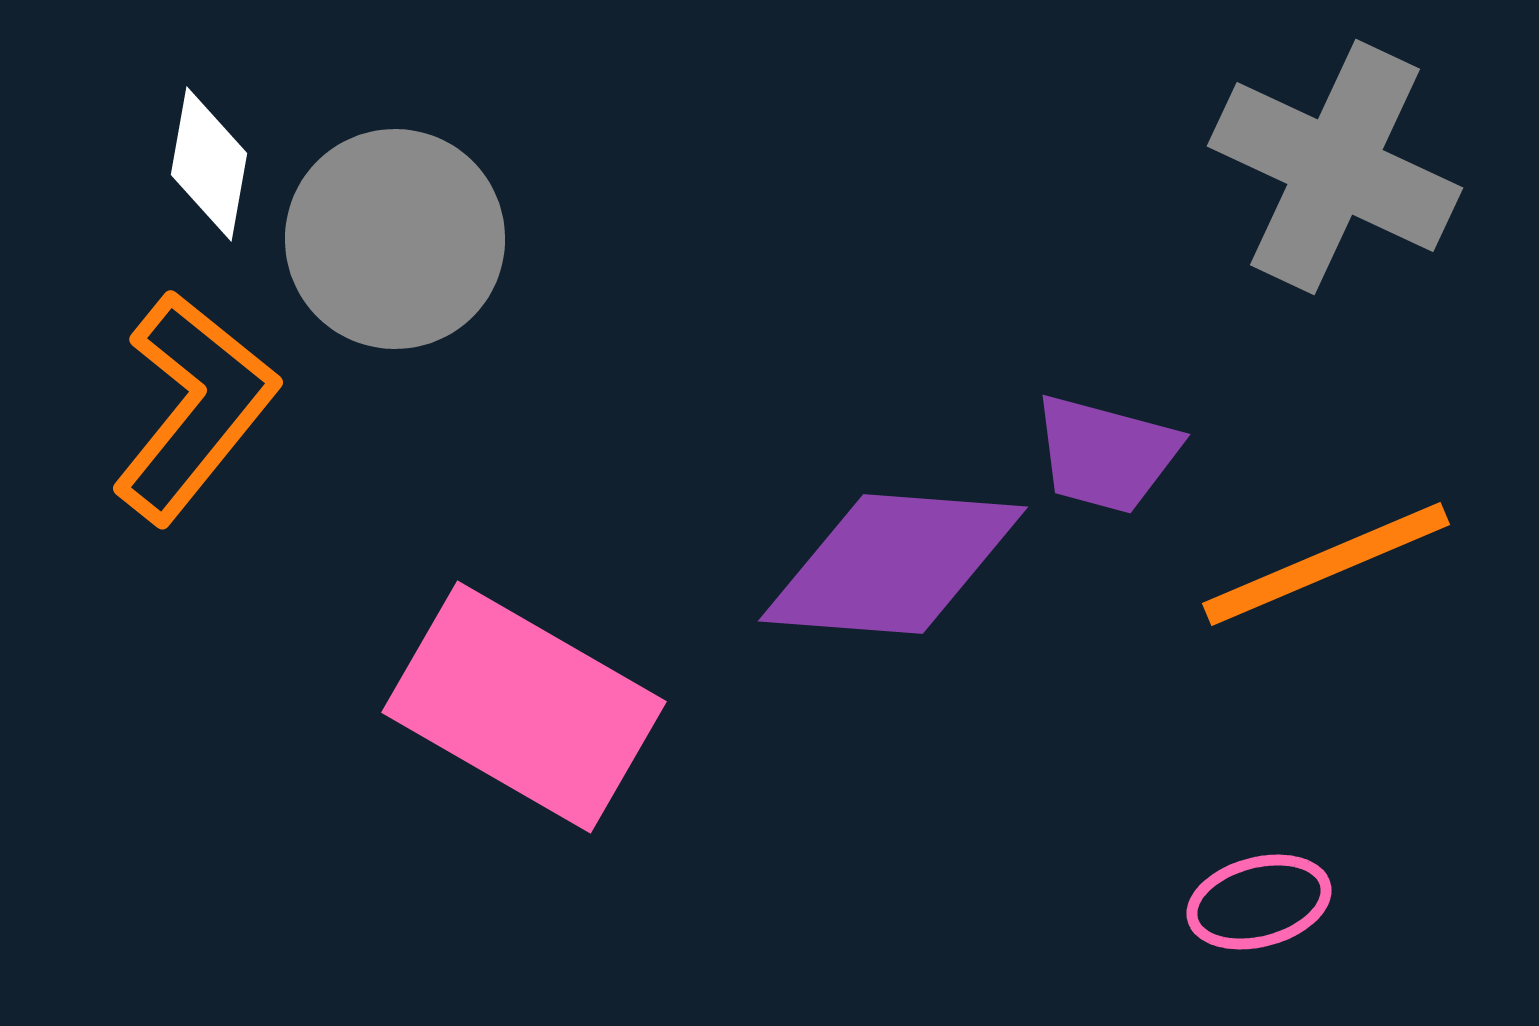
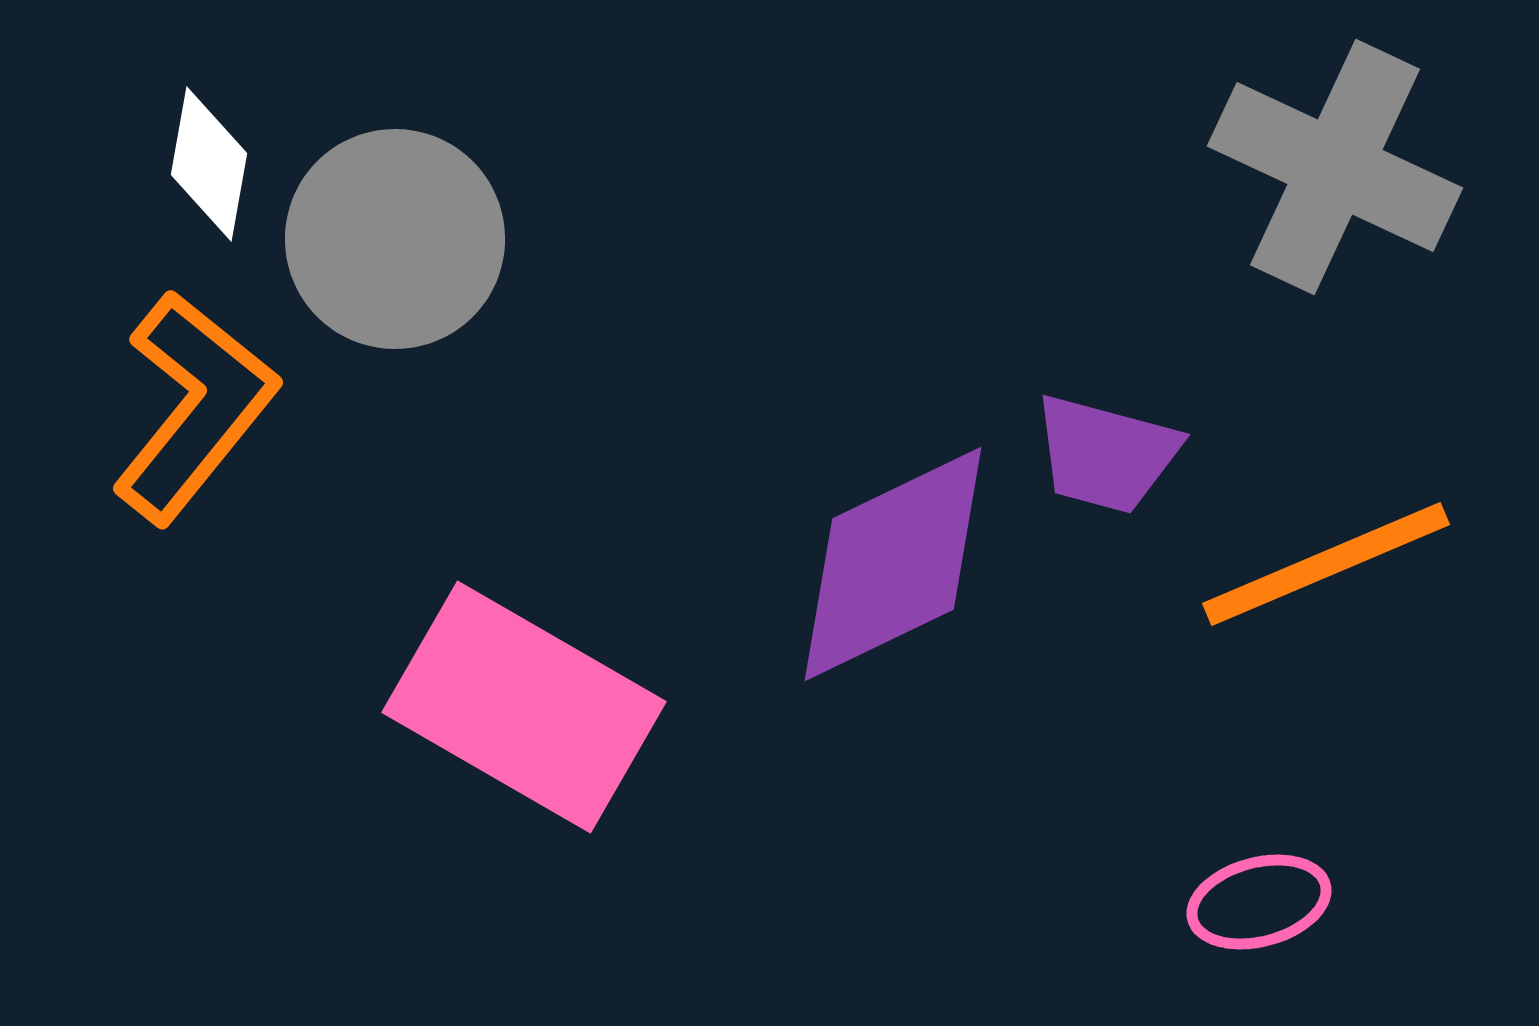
purple diamond: rotated 30 degrees counterclockwise
